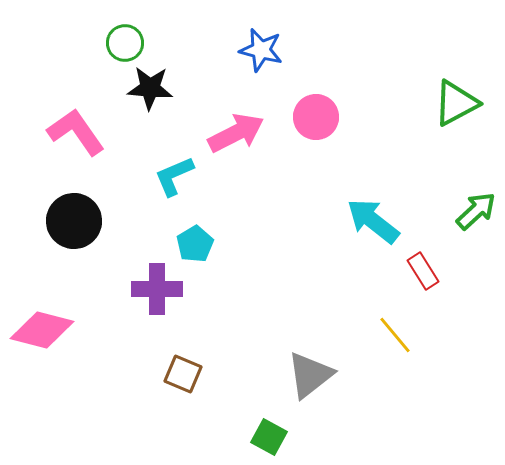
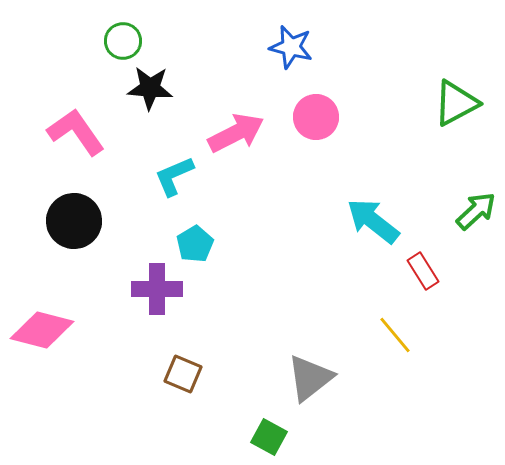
green circle: moved 2 px left, 2 px up
blue star: moved 30 px right, 3 px up
gray triangle: moved 3 px down
